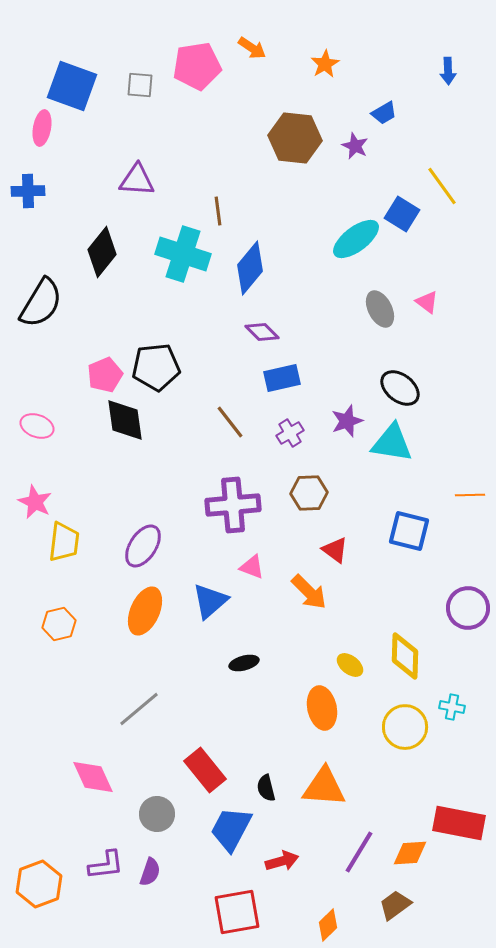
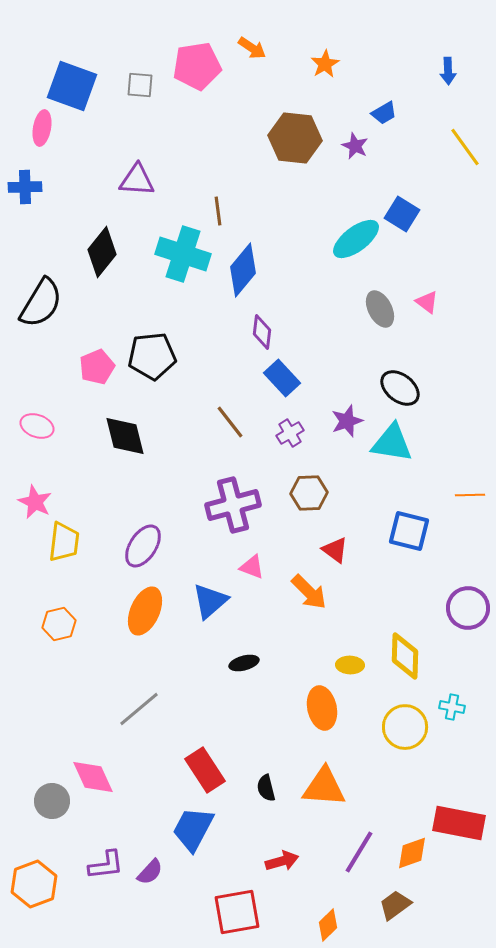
yellow line at (442, 186): moved 23 px right, 39 px up
blue cross at (28, 191): moved 3 px left, 4 px up
blue diamond at (250, 268): moved 7 px left, 2 px down
purple diamond at (262, 332): rotated 52 degrees clockwise
black pentagon at (156, 367): moved 4 px left, 11 px up
pink pentagon at (105, 375): moved 8 px left, 8 px up
blue rectangle at (282, 378): rotated 60 degrees clockwise
black diamond at (125, 420): moved 16 px down; rotated 6 degrees counterclockwise
purple cross at (233, 505): rotated 10 degrees counterclockwise
yellow ellipse at (350, 665): rotated 36 degrees counterclockwise
red rectangle at (205, 770): rotated 6 degrees clockwise
gray circle at (157, 814): moved 105 px left, 13 px up
blue trapezoid at (231, 829): moved 38 px left
orange diamond at (410, 853): moved 2 px right; rotated 15 degrees counterclockwise
purple semicircle at (150, 872): rotated 24 degrees clockwise
orange hexagon at (39, 884): moved 5 px left
